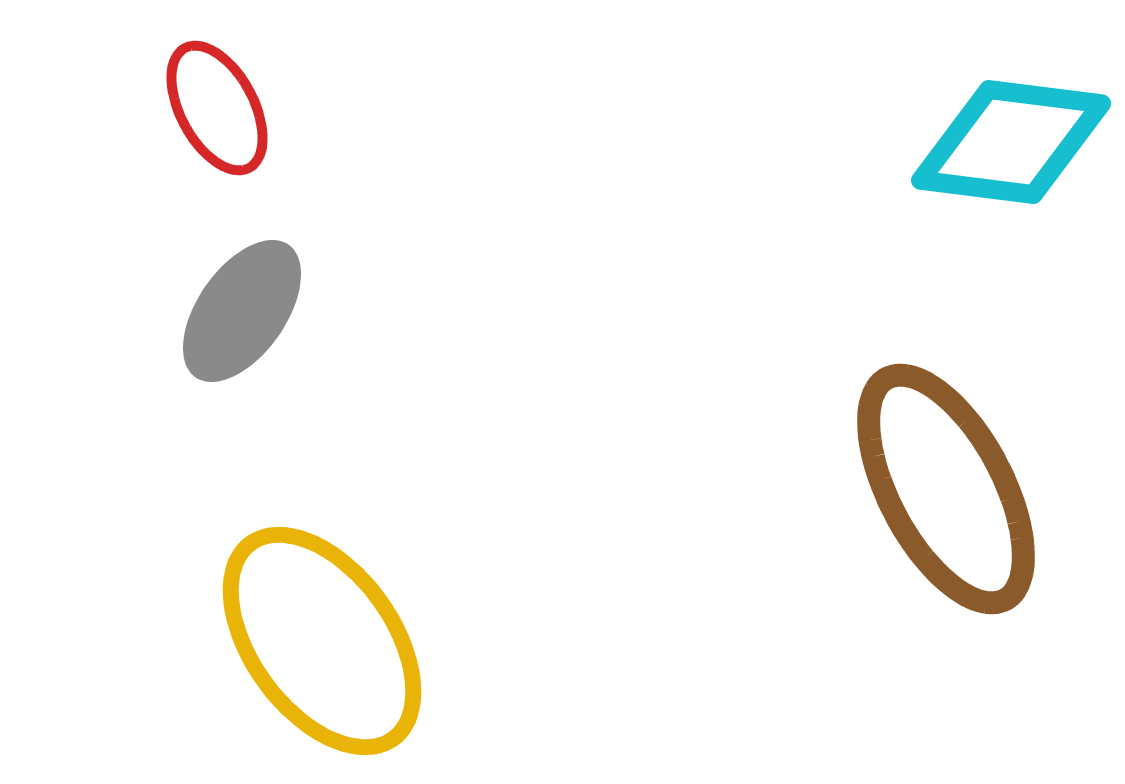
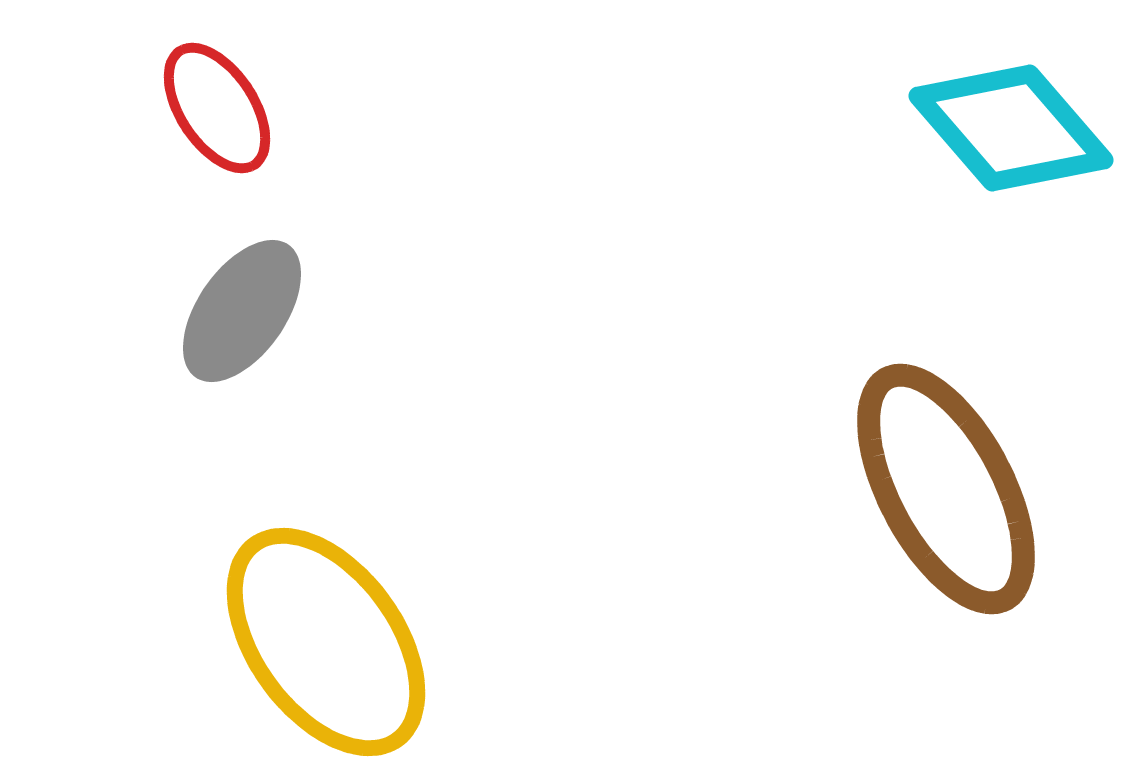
red ellipse: rotated 5 degrees counterclockwise
cyan diamond: moved 14 px up; rotated 42 degrees clockwise
yellow ellipse: moved 4 px right, 1 px down
